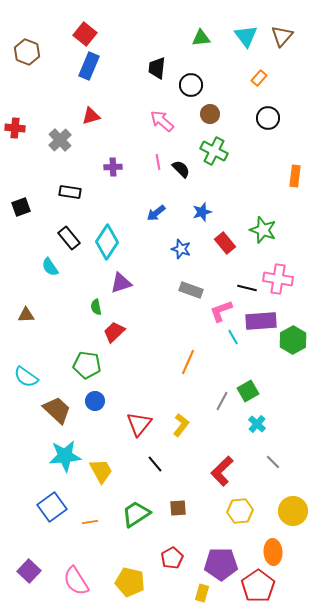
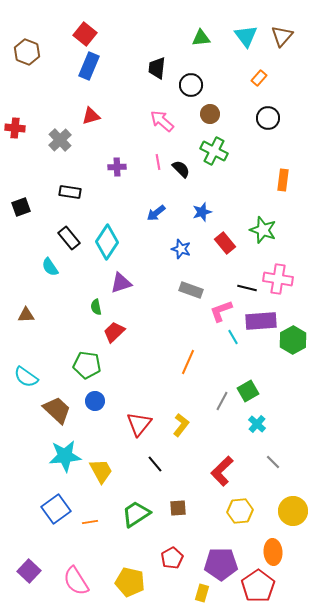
purple cross at (113, 167): moved 4 px right
orange rectangle at (295, 176): moved 12 px left, 4 px down
blue square at (52, 507): moved 4 px right, 2 px down
